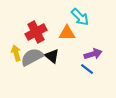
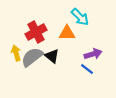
gray semicircle: rotated 10 degrees counterclockwise
